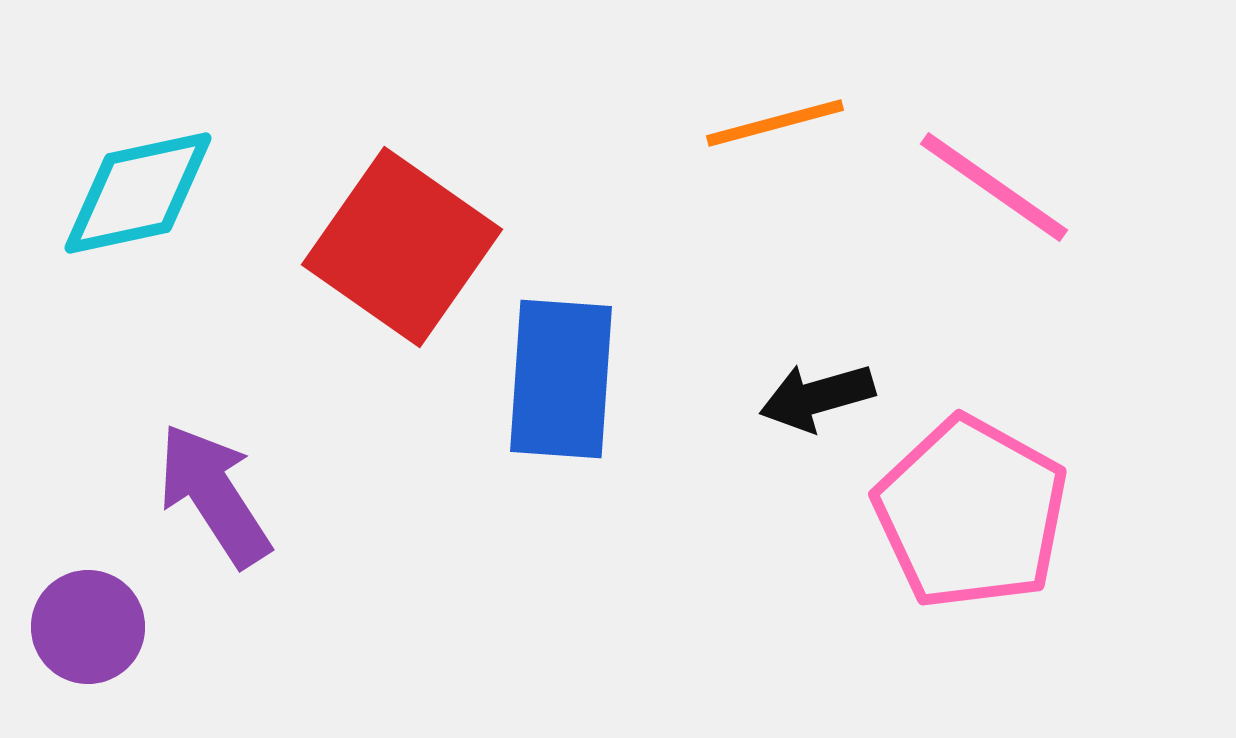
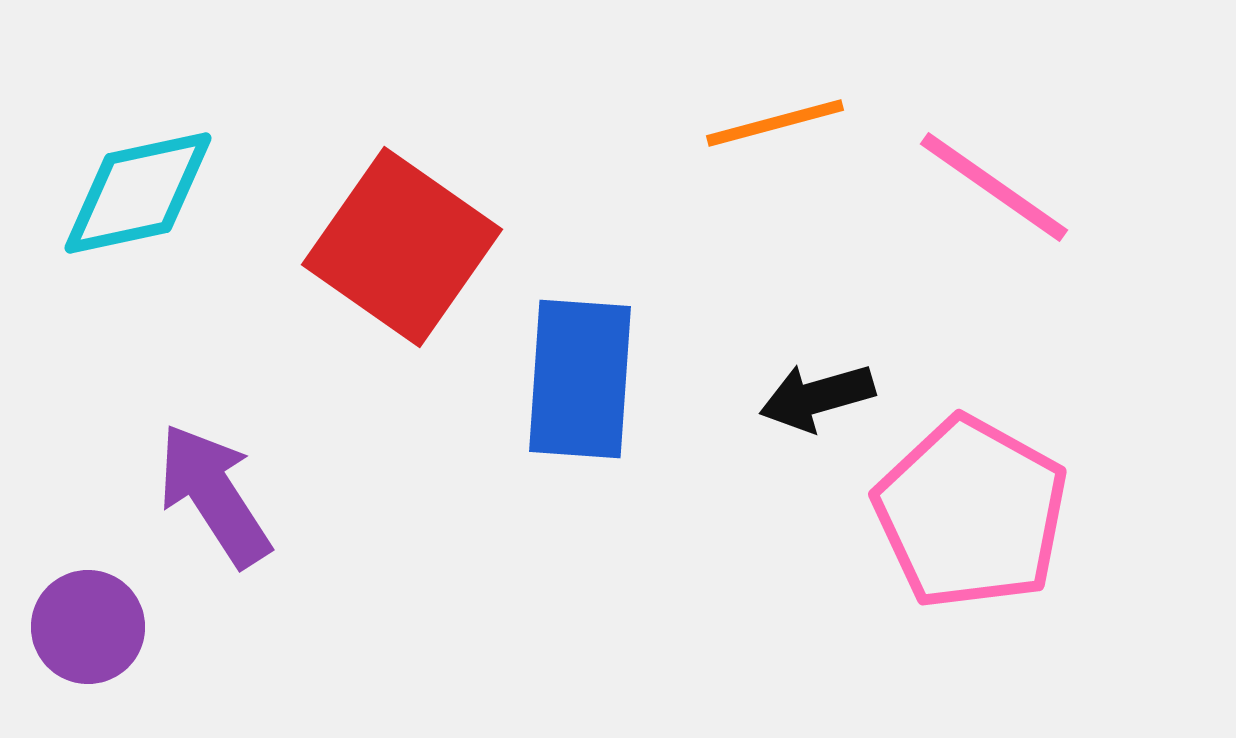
blue rectangle: moved 19 px right
